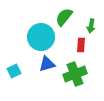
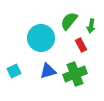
green semicircle: moved 5 px right, 4 px down
cyan circle: moved 1 px down
red rectangle: rotated 32 degrees counterclockwise
blue triangle: moved 1 px right, 7 px down
